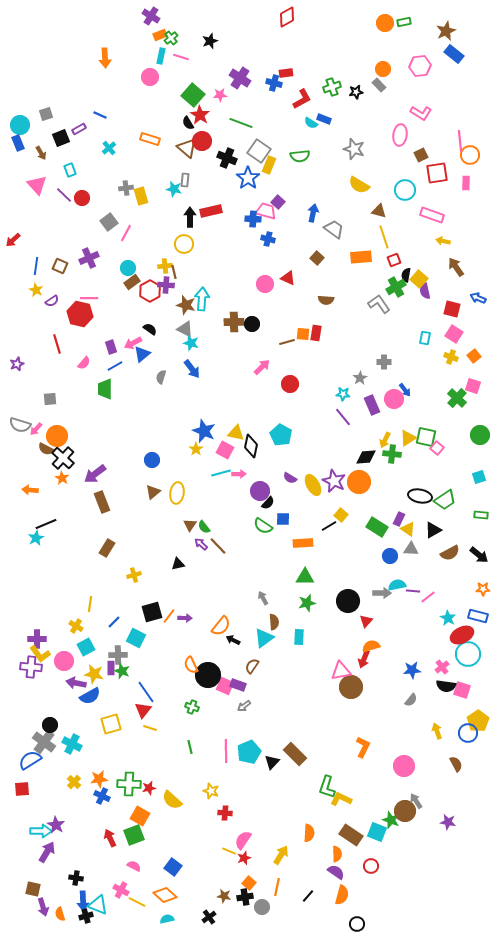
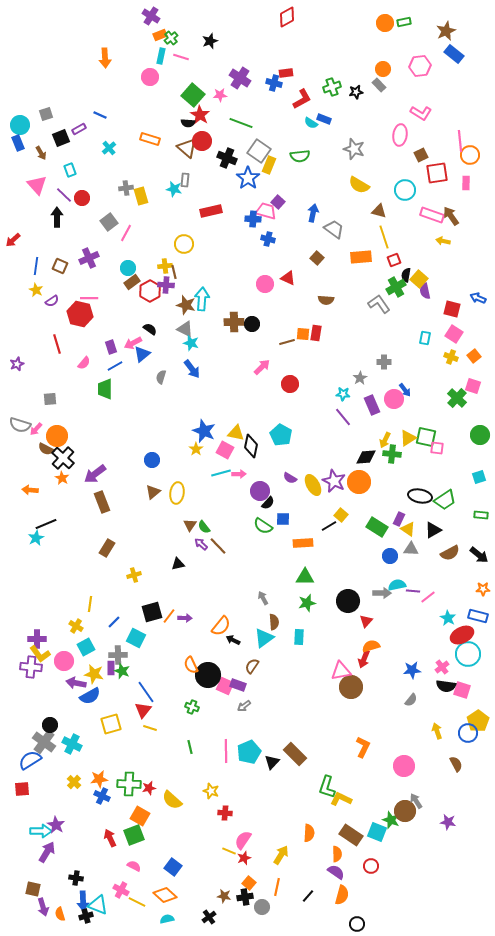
black semicircle at (188, 123): rotated 56 degrees counterclockwise
black arrow at (190, 217): moved 133 px left
brown arrow at (456, 267): moved 5 px left, 51 px up
pink square at (437, 448): rotated 32 degrees counterclockwise
